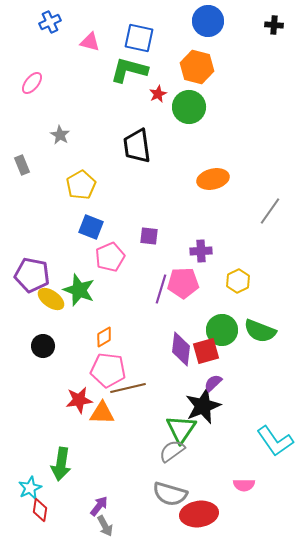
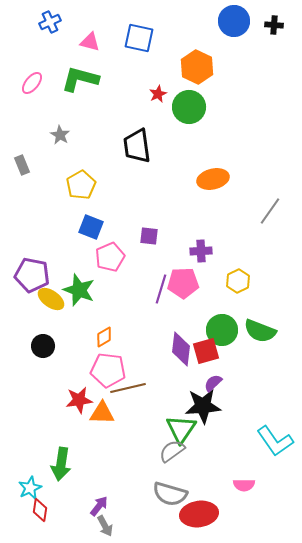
blue circle at (208, 21): moved 26 px right
orange hexagon at (197, 67): rotated 12 degrees clockwise
green L-shape at (129, 70): moved 49 px left, 9 px down
black star at (203, 406): rotated 18 degrees clockwise
